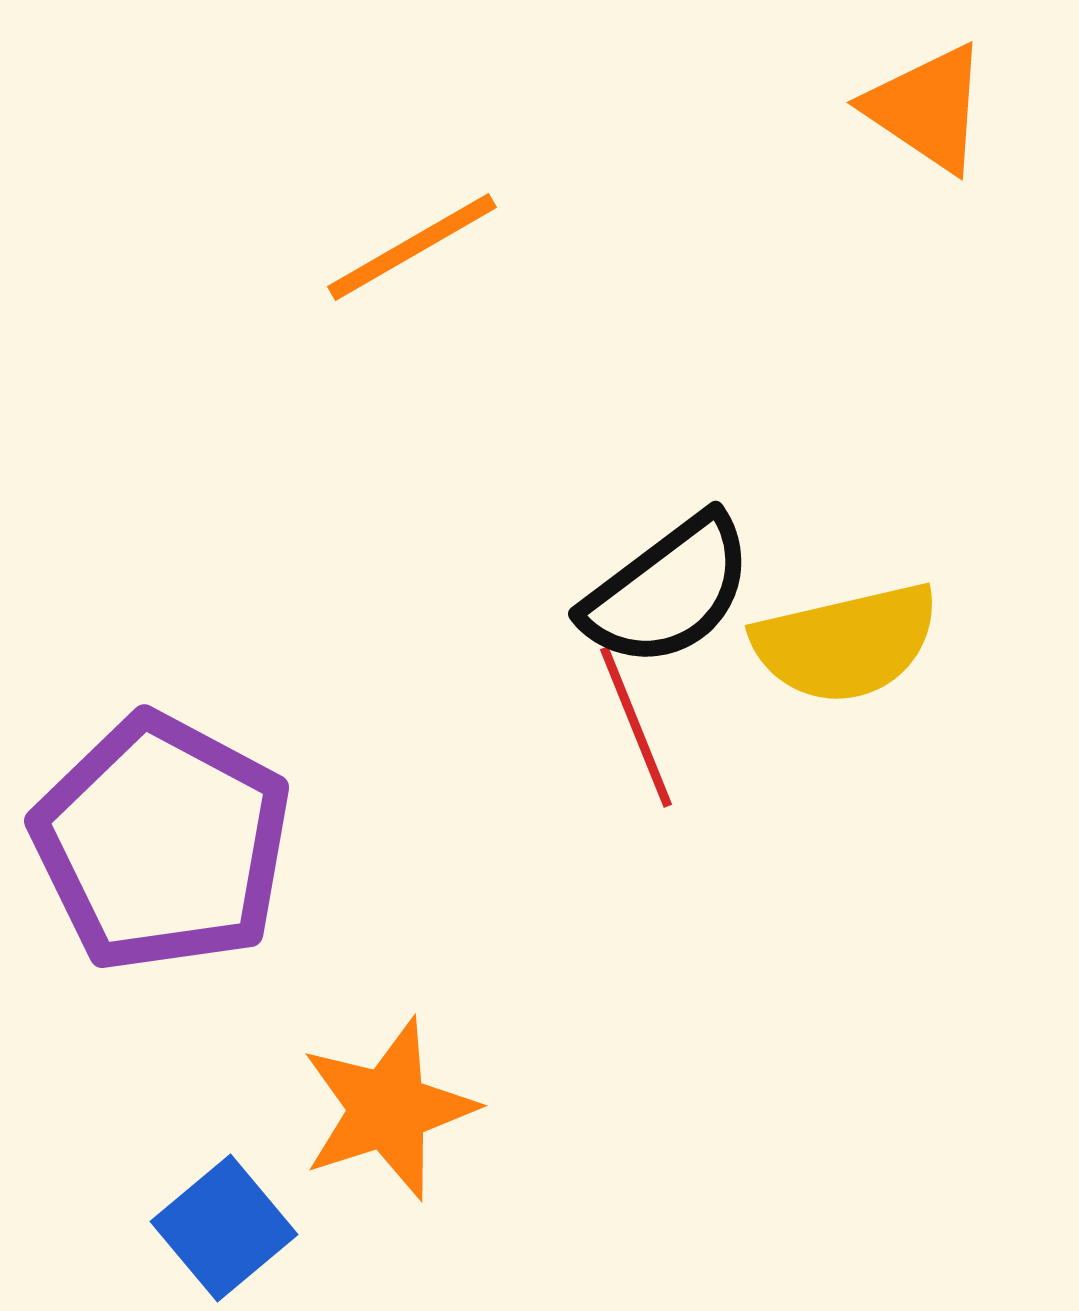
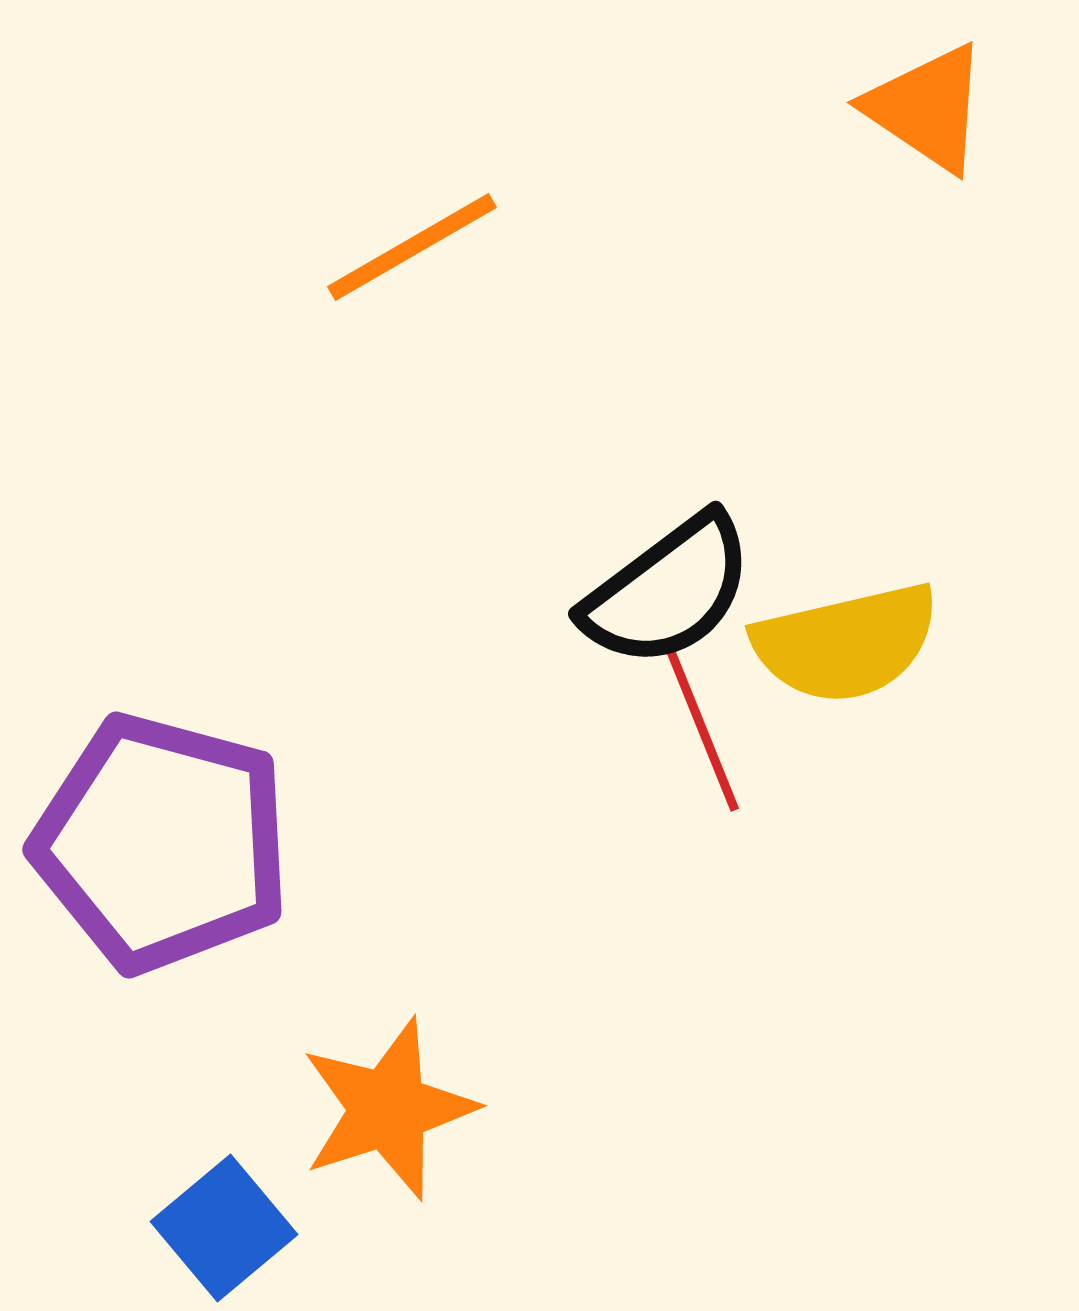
red line: moved 67 px right, 4 px down
purple pentagon: rotated 13 degrees counterclockwise
